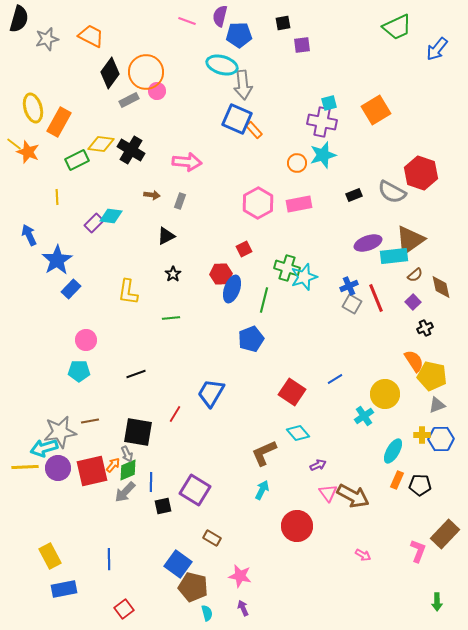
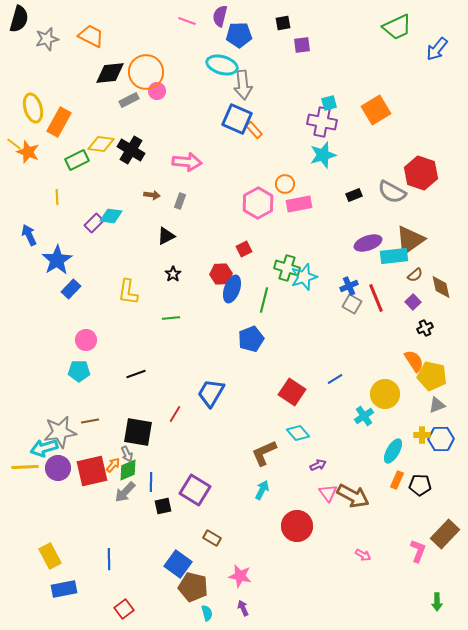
black diamond at (110, 73): rotated 48 degrees clockwise
orange circle at (297, 163): moved 12 px left, 21 px down
